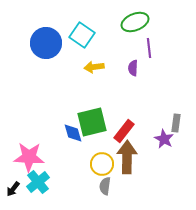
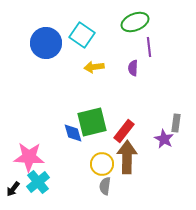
purple line: moved 1 px up
